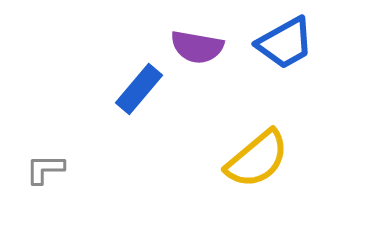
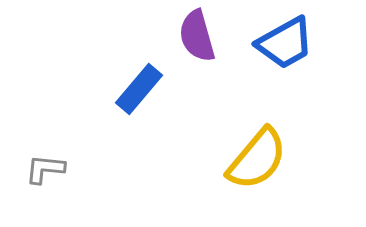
purple semicircle: moved 11 px up; rotated 64 degrees clockwise
yellow semicircle: rotated 10 degrees counterclockwise
gray L-shape: rotated 6 degrees clockwise
